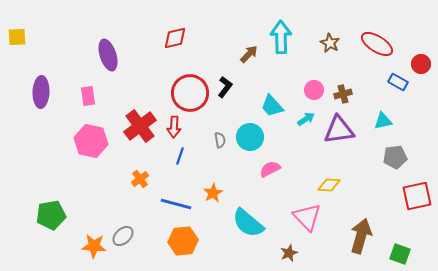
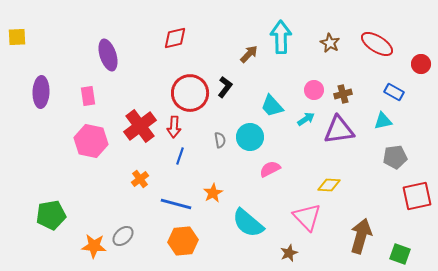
blue rectangle at (398, 82): moved 4 px left, 10 px down
